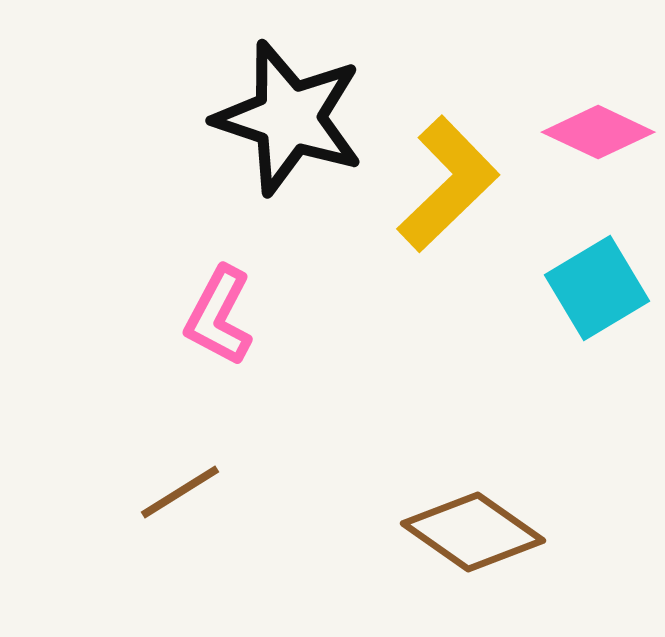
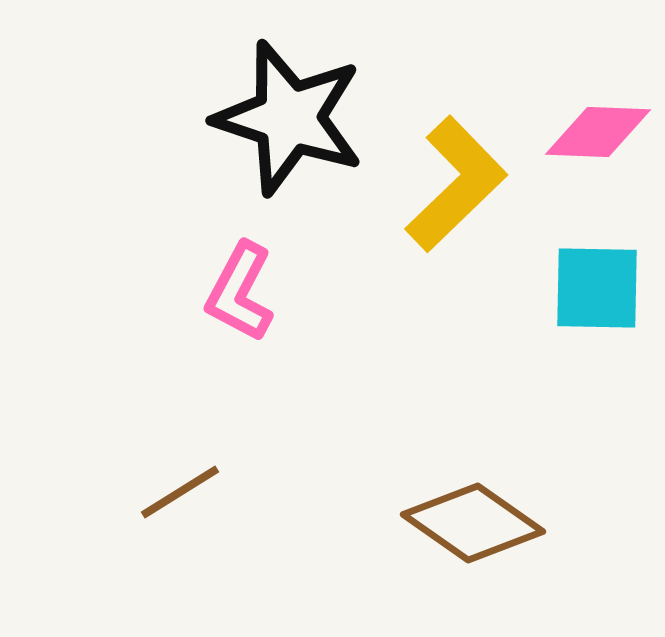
pink diamond: rotated 23 degrees counterclockwise
yellow L-shape: moved 8 px right
cyan square: rotated 32 degrees clockwise
pink L-shape: moved 21 px right, 24 px up
brown diamond: moved 9 px up
